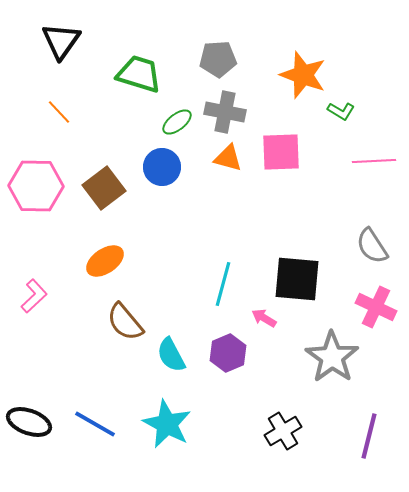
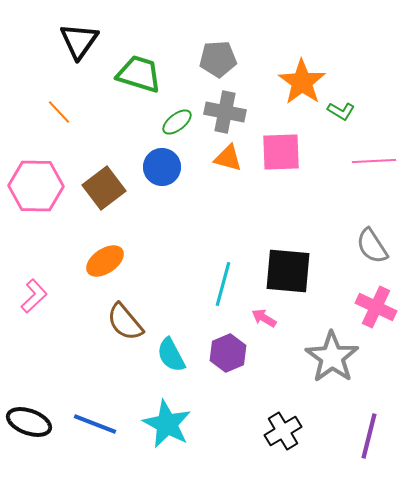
black triangle: moved 18 px right
orange star: moved 1 px left, 7 px down; rotated 15 degrees clockwise
black square: moved 9 px left, 8 px up
blue line: rotated 9 degrees counterclockwise
